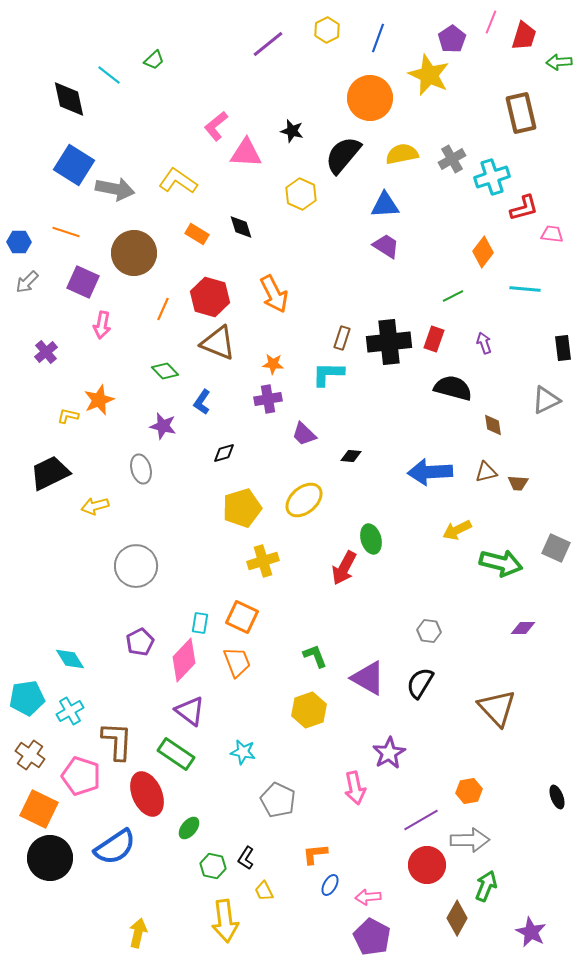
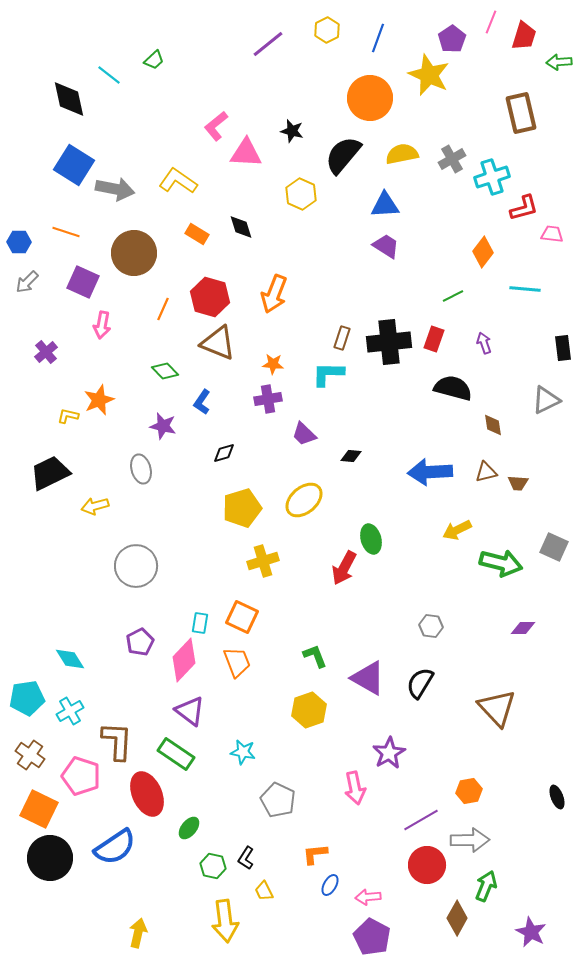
orange arrow at (274, 294): rotated 48 degrees clockwise
gray square at (556, 548): moved 2 px left, 1 px up
gray hexagon at (429, 631): moved 2 px right, 5 px up
